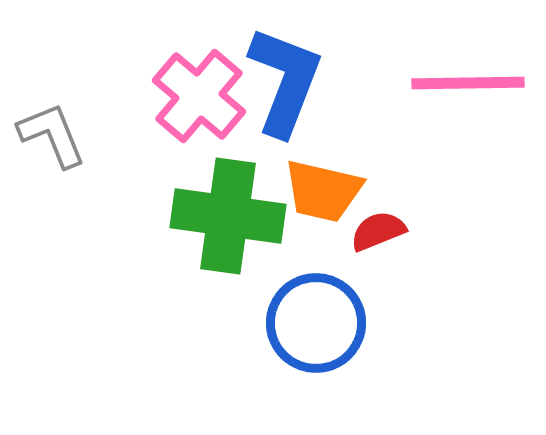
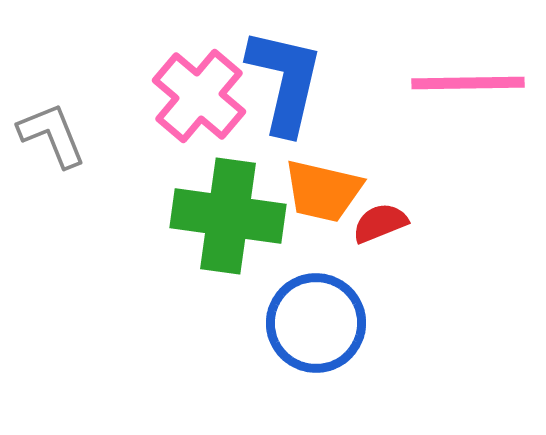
blue L-shape: rotated 8 degrees counterclockwise
red semicircle: moved 2 px right, 8 px up
